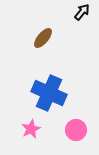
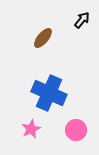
black arrow: moved 8 px down
